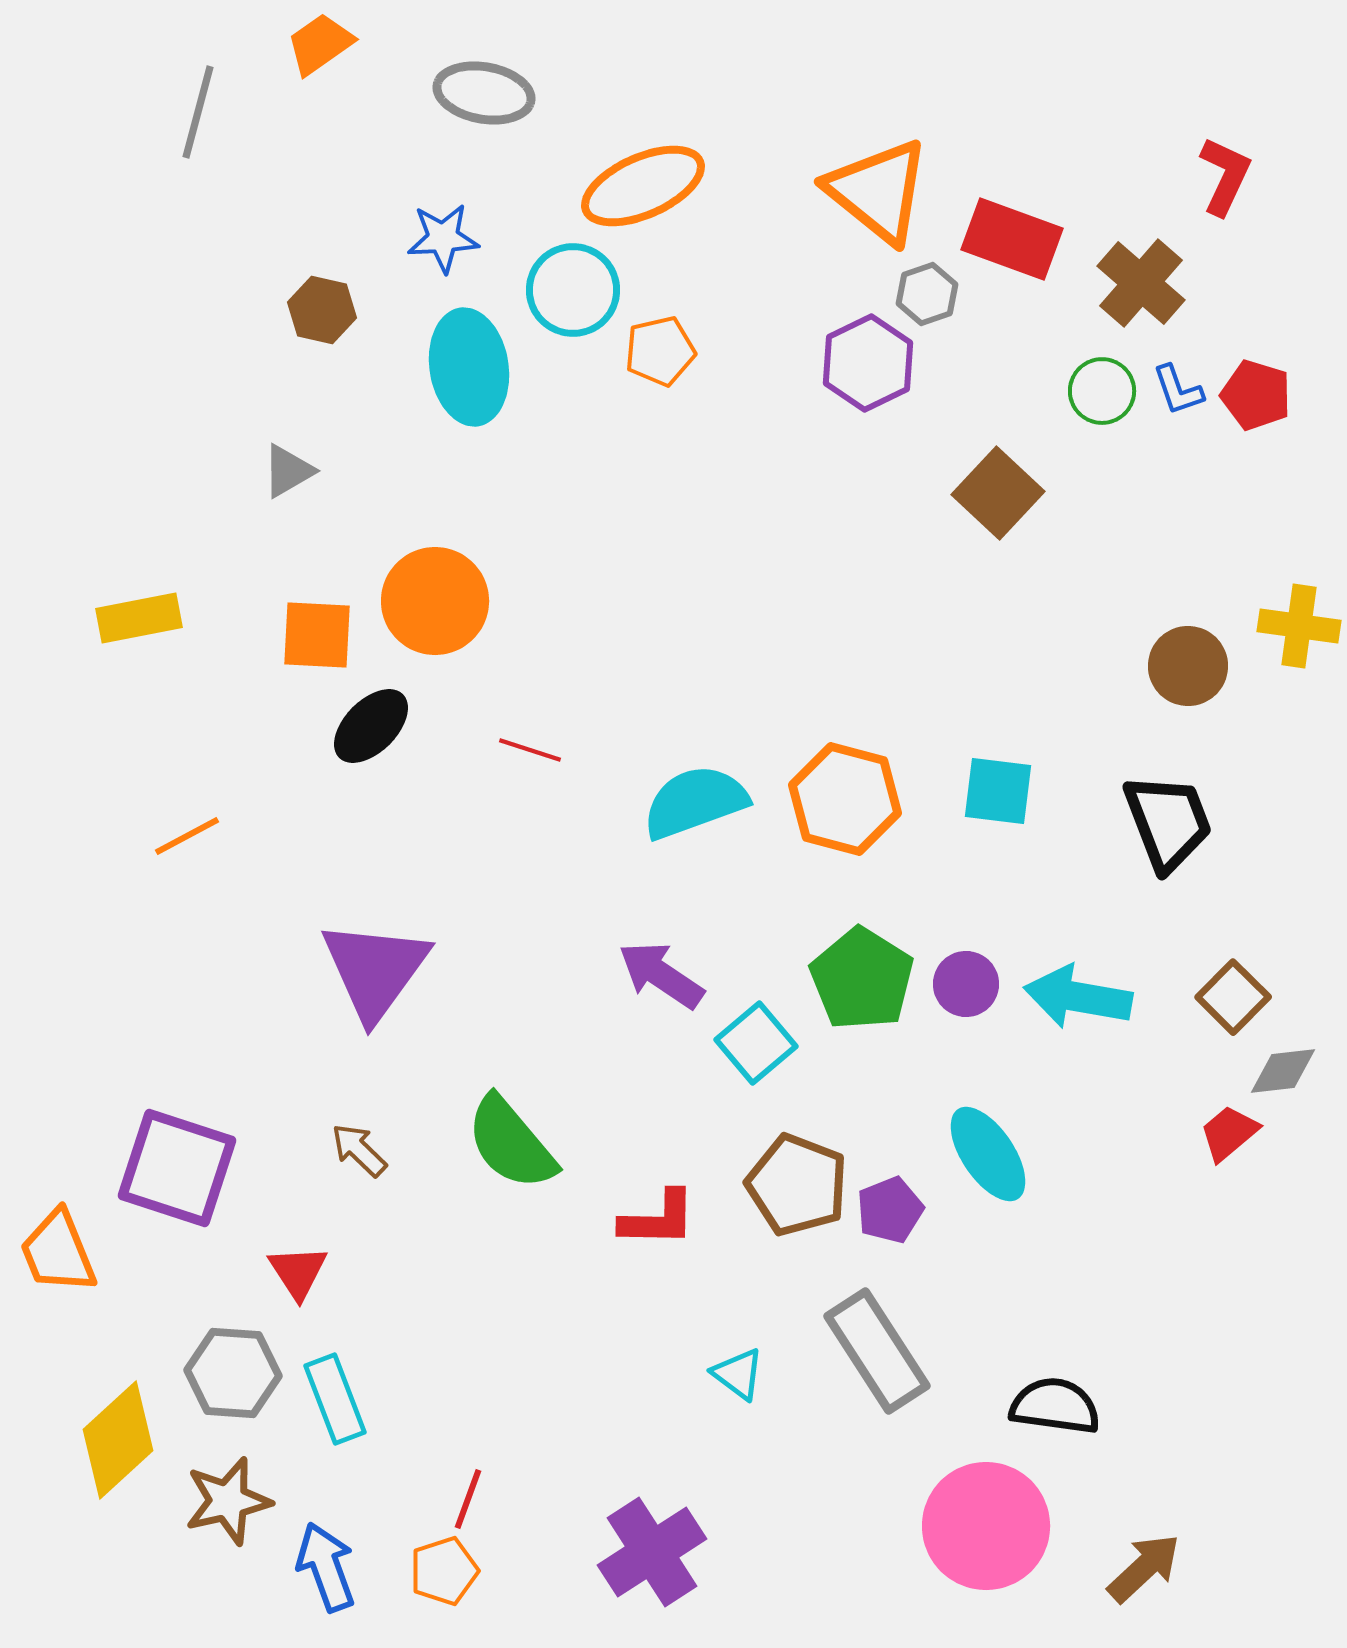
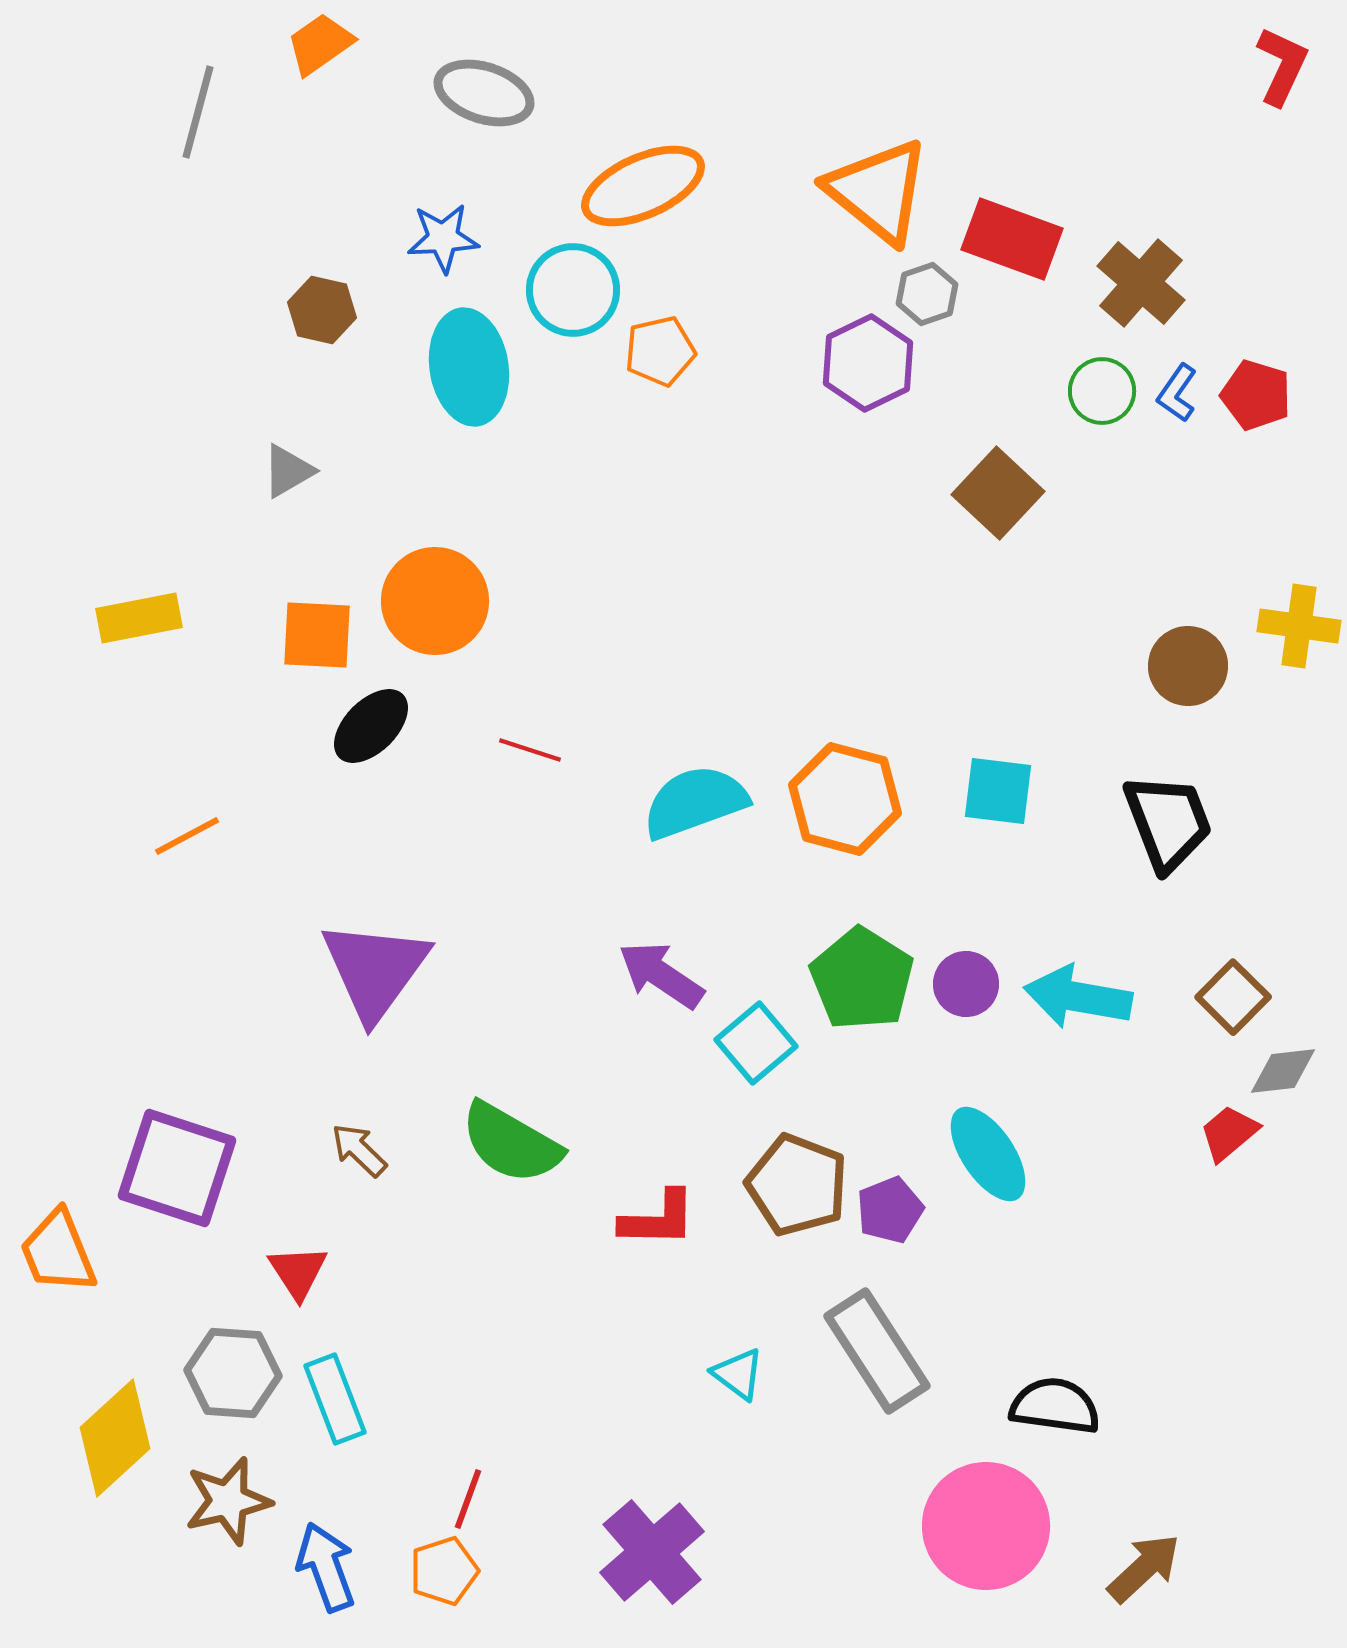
gray ellipse at (484, 93): rotated 8 degrees clockwise
red L-shape at (1225, 176): moved 57 px right, 110 px up
blue L-shape at (1178, 390): moved 1 px left, 3 px down; rotated 54 degrees clockwise
green semicircle at (511, 1143): rotated 20 degrees counterclockwise
yellow diamond at (118, 1440): moved 3 px left, 2 px up
purple cross at (652, 1552): rotated 8 degrees counterclockwise
